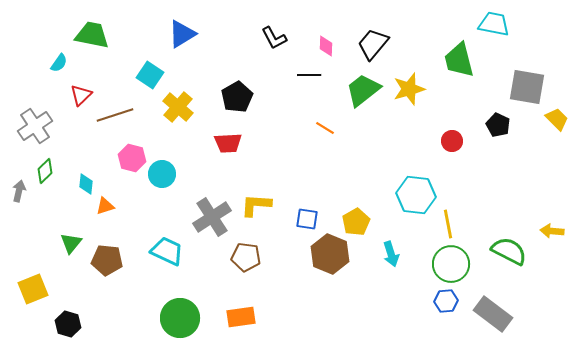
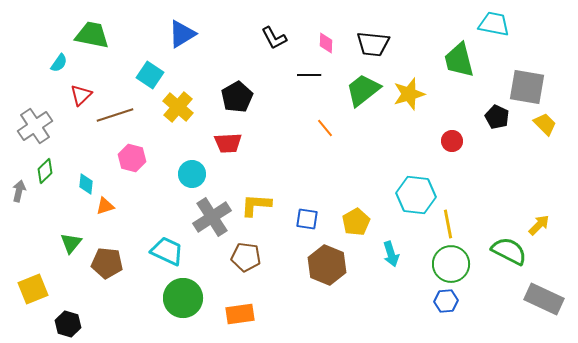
black trapezoid at (373, 44): rotated 124 degrees counterclockwise
pink diamond at (326, 46): moved 3 px up
yellow star at (409, 89): moved 5 px down
yellow trapezoid at (557, 119): moved 12 px left, 5 px down
black pentagon at (498, 125): moved 1 px left, 8 px up
orange line at (325, 128): rotated 18 degrees clockwise
cyan circle at (162, 174): moved 30 px right
yellow arrow at (552, 231): moved 13 px left, 6 px up; rotated 130 degrees clockwise
brown hexagon at (330, 254): moved 3 px left, 11 px down
brown pentagon at (107, 260): moved 3 px down
gray rectangle at (493, 314): moved 51 px right, 15 px up; rotated 12 degrees counterclockwise
orange rectangle at (241, 317): moved 1 px left, 3 px up
green circle at (180, 318): moved 3 px right, 20 px up
